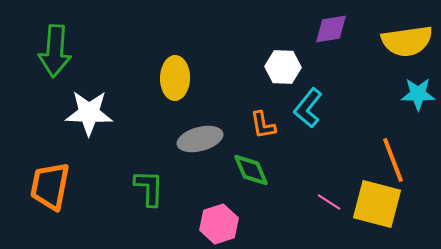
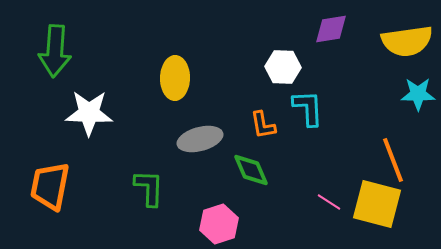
cyan L-shape: rotated 138 degrees clockwise
